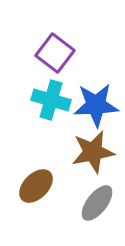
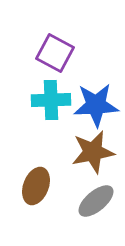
purple square: rotated 9 degrees counterclockwise
cyan cross: rotated 18 degrees counterclockwise
brown ellipse: rotated 24 degrees counterclockwise
gray ellipse: moved 1 px left, 2 px up; rotated 12 degrees clockwise
